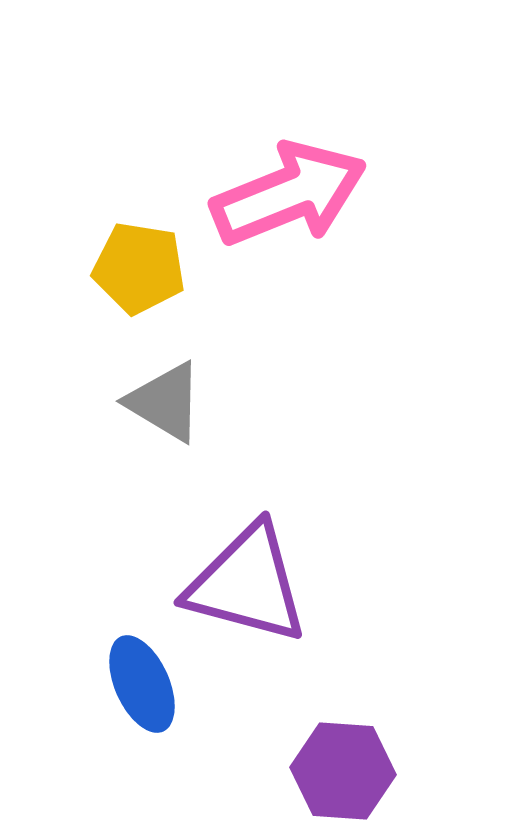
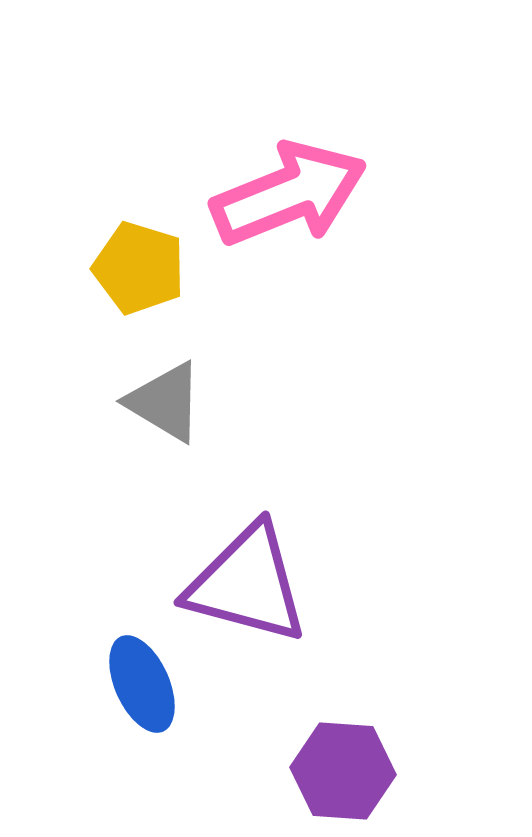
yellow pentagon: rotated 8 degrees clockwise
